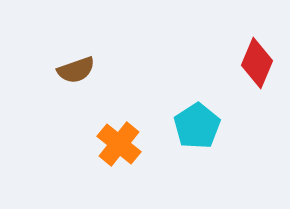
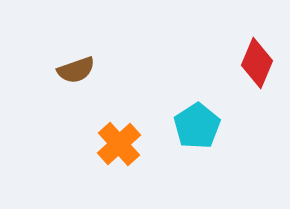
orange cross: rotated 9 degrees clockwise
